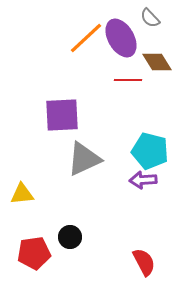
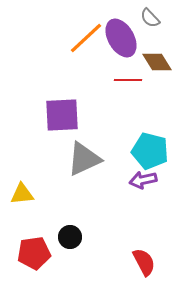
purple arrow: rotated 8 degrees counterclockwise
